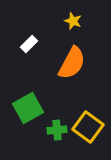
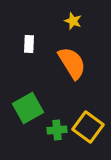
white rectangle: rotated 42 degrees counterclockwise
orange semicircle: rotated 60 degrees counterclockwise
